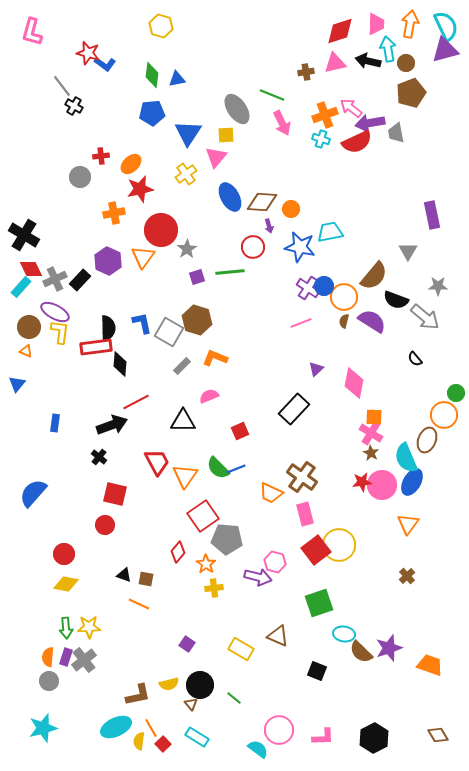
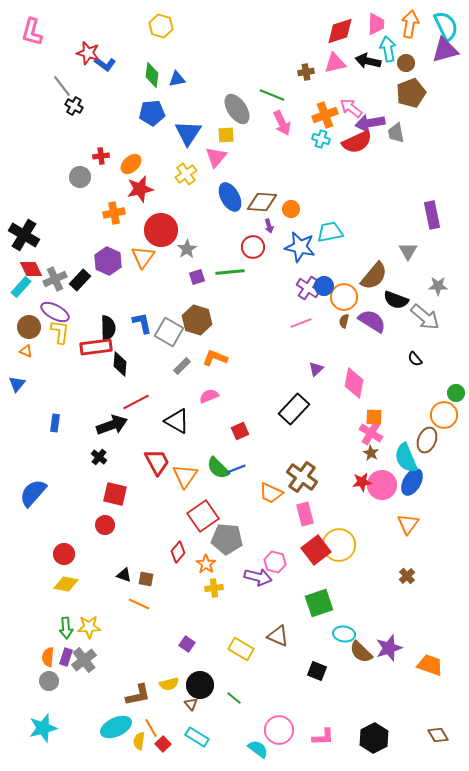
black triangle at (183, 421): moved 6 px left; rotated 28 degrees clockwise
